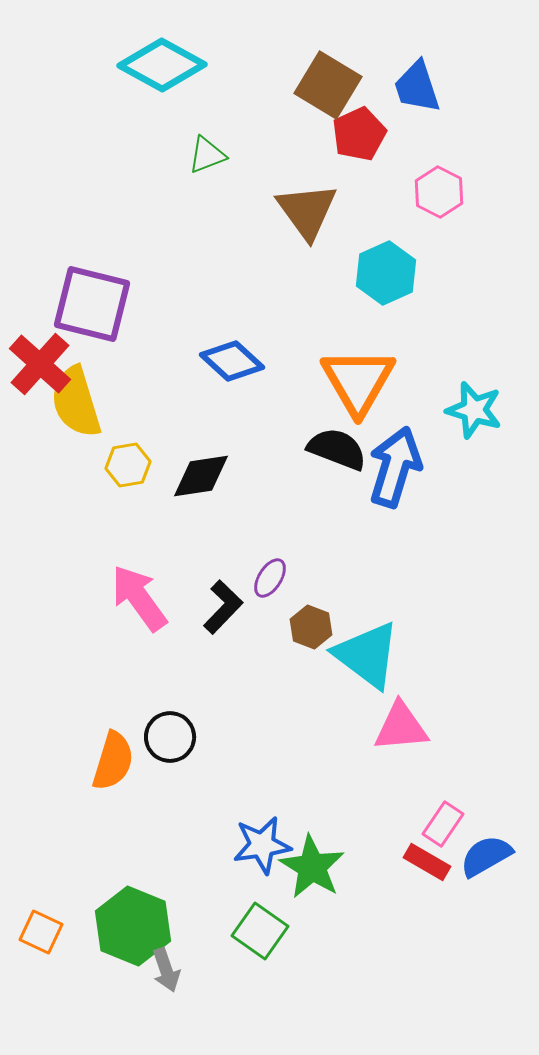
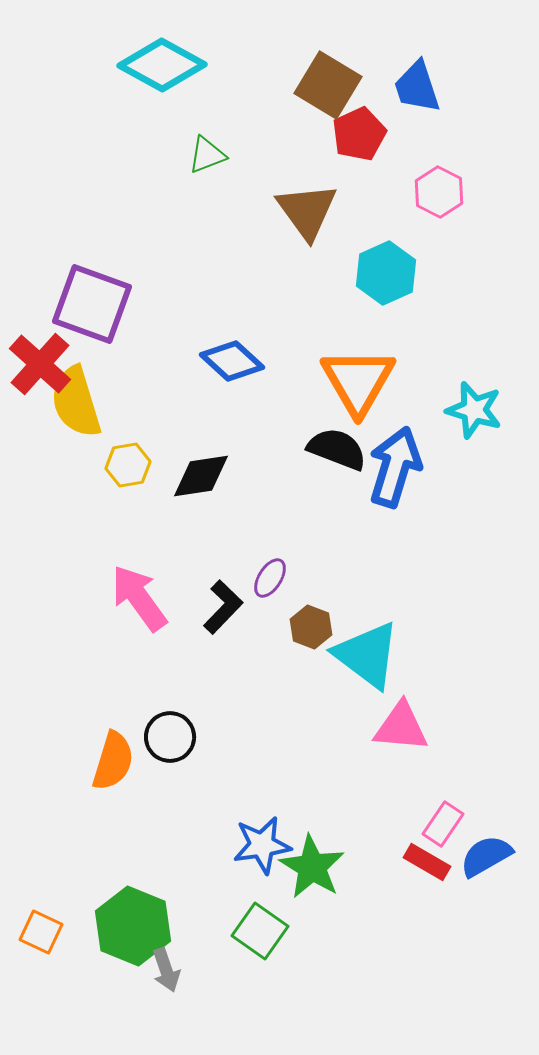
purple square: rotated 6 degrees clockwise
pink triangle: rotated 10 degrees clockwise
